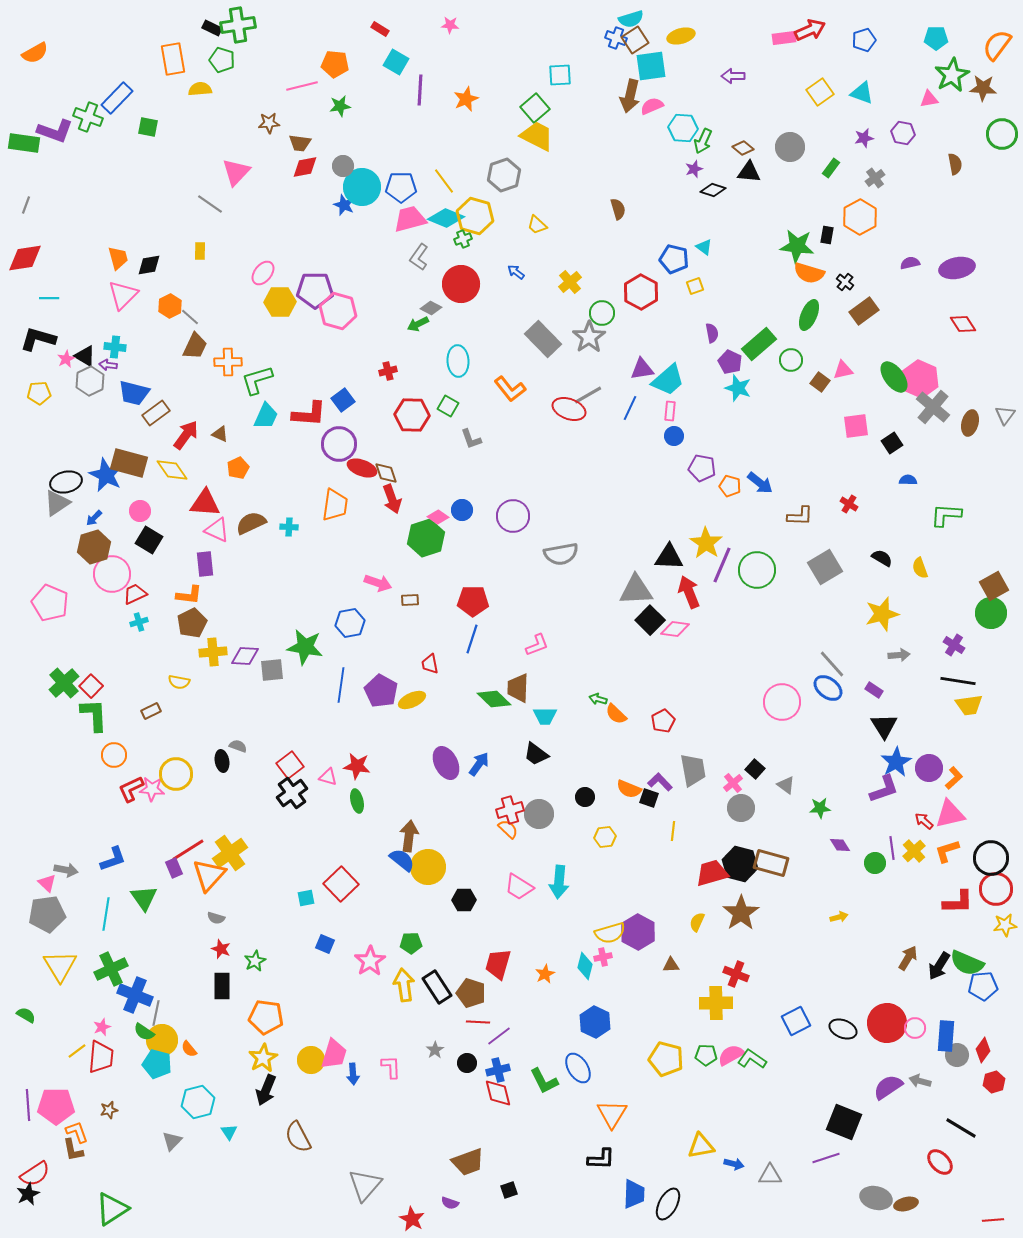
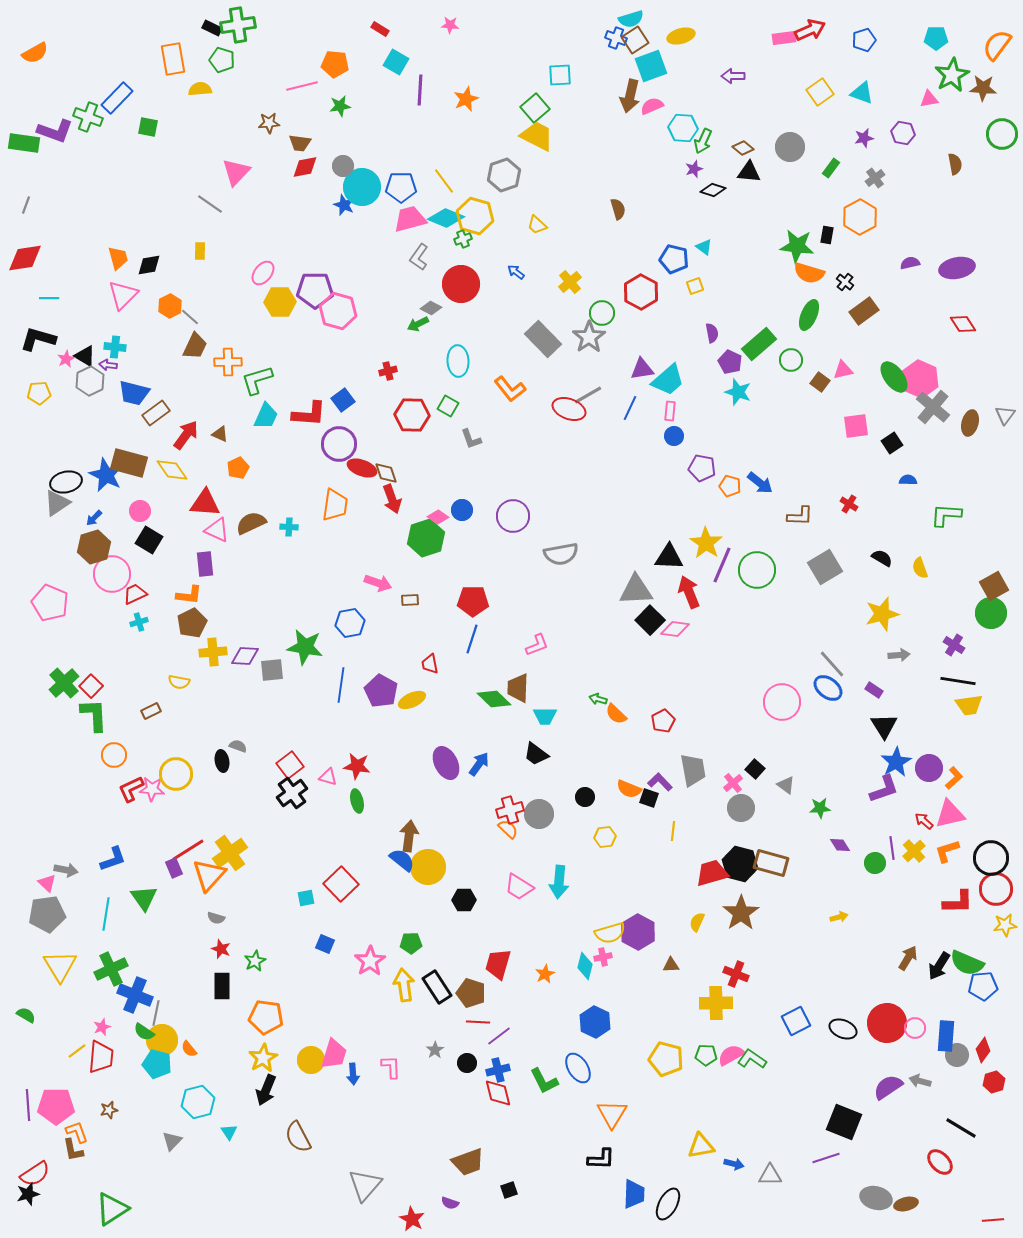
cyan square at (651, 66): rotated 12 degrees counterclockwise
cyan star at (738, 388): moved 4 px down
black star at (28, 1194): rotated 10 degrees clockwise
